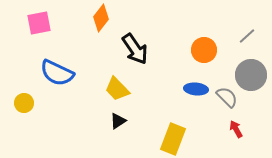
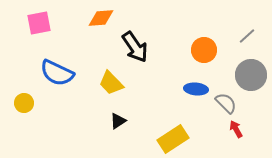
orange diamond: rotated 48 degrees clockwise
black arrow: moved 2 px up
yellow trapezoid: moved 6 px left, 6 px up
gray semicircle: moved 1 px left, 6 px down
yellow rectangle: rotated 36 degrees clockwise
